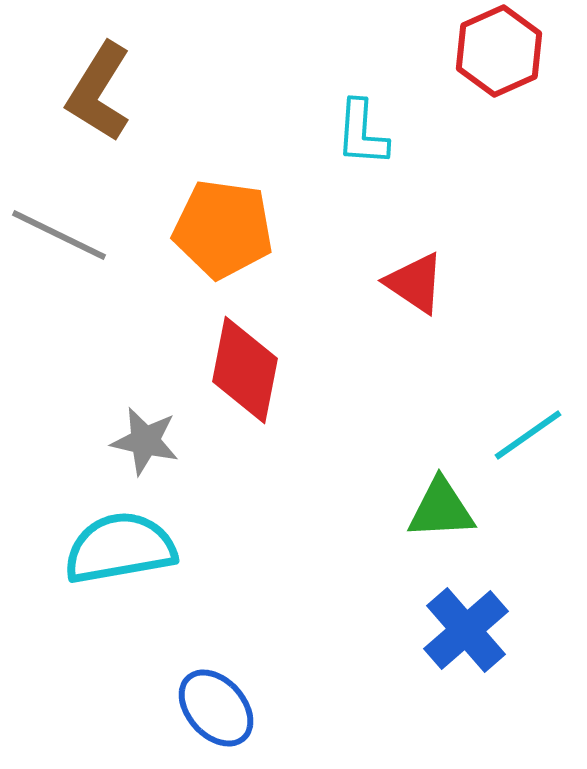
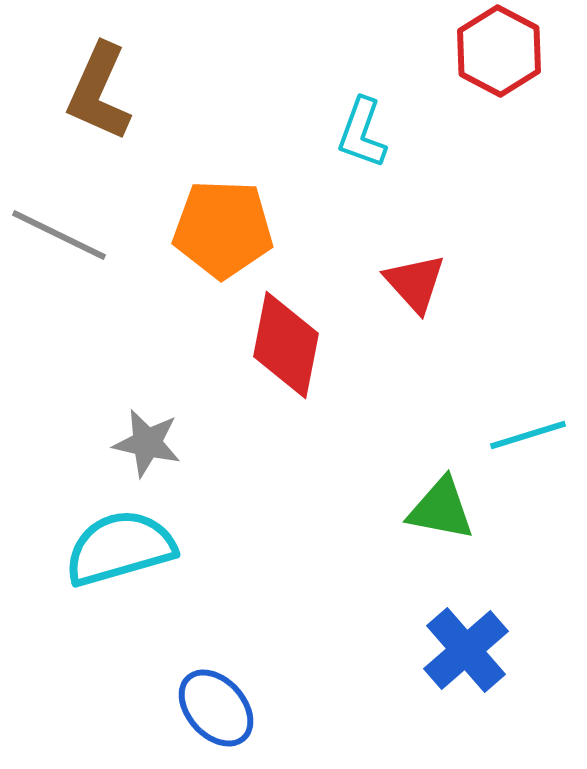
red hexagon: rotated 8 degrees counterclockwise
brown L-shape: rotated 8 degrees counterclockwise
cyan L-shape: rotated 16 degrees clockwise
orange pentagon: rotated 6 degrees counterclockwise
red triangle: rotated 14 degrees clockwise
red diamond: moved 41 px right, 25 px up
cyan line: rotated 18 degrees clockwise
gray star: moved 2 px right, 2 px down
green triangle: rotated 14 degrees clockwise
cyan semicircle: rotated 6 degrees counterclockwise
blue cross: moved 20 px down
